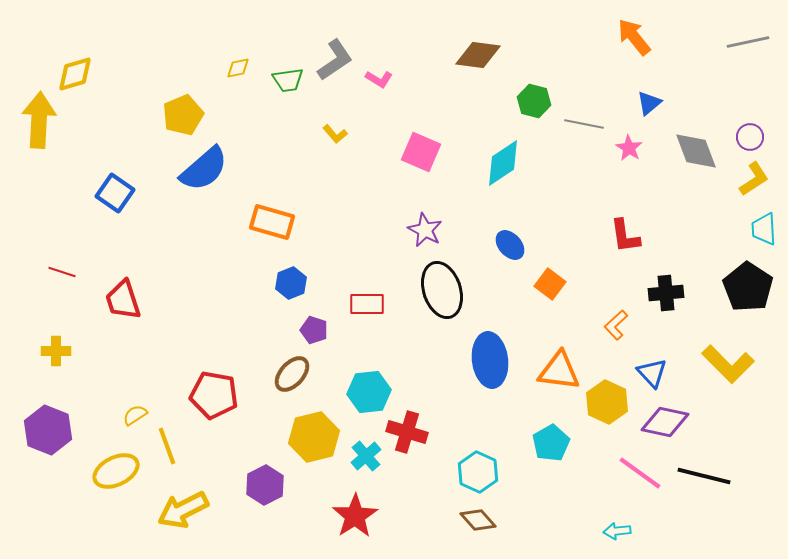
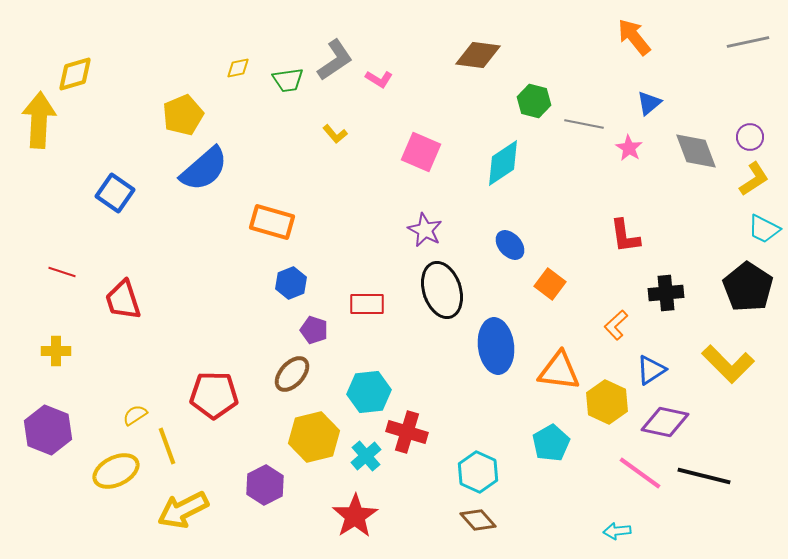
cyan trapezoid at (764, 229): rotated 60 degrees counterclockwise
blue ellipse at (490, 360): moved 6 px right, 14 px up
blue triangle at (652, 373): moved 1 px left, 3 px up; rotated 40 degrees clockwise
red pentagon at (214, 395): rotated 9 degrees counterclockwise
